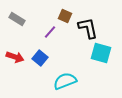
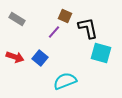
purple line: moved 4 px right
